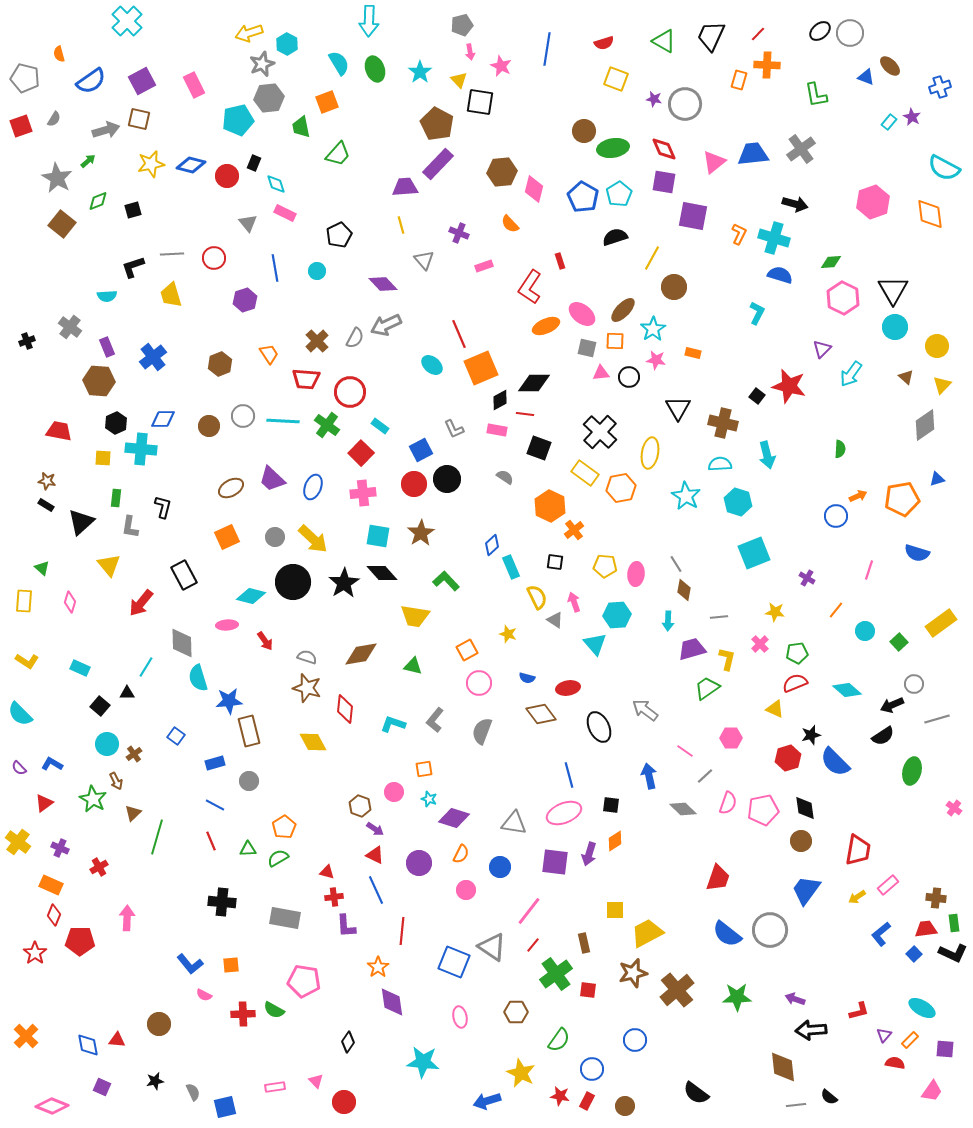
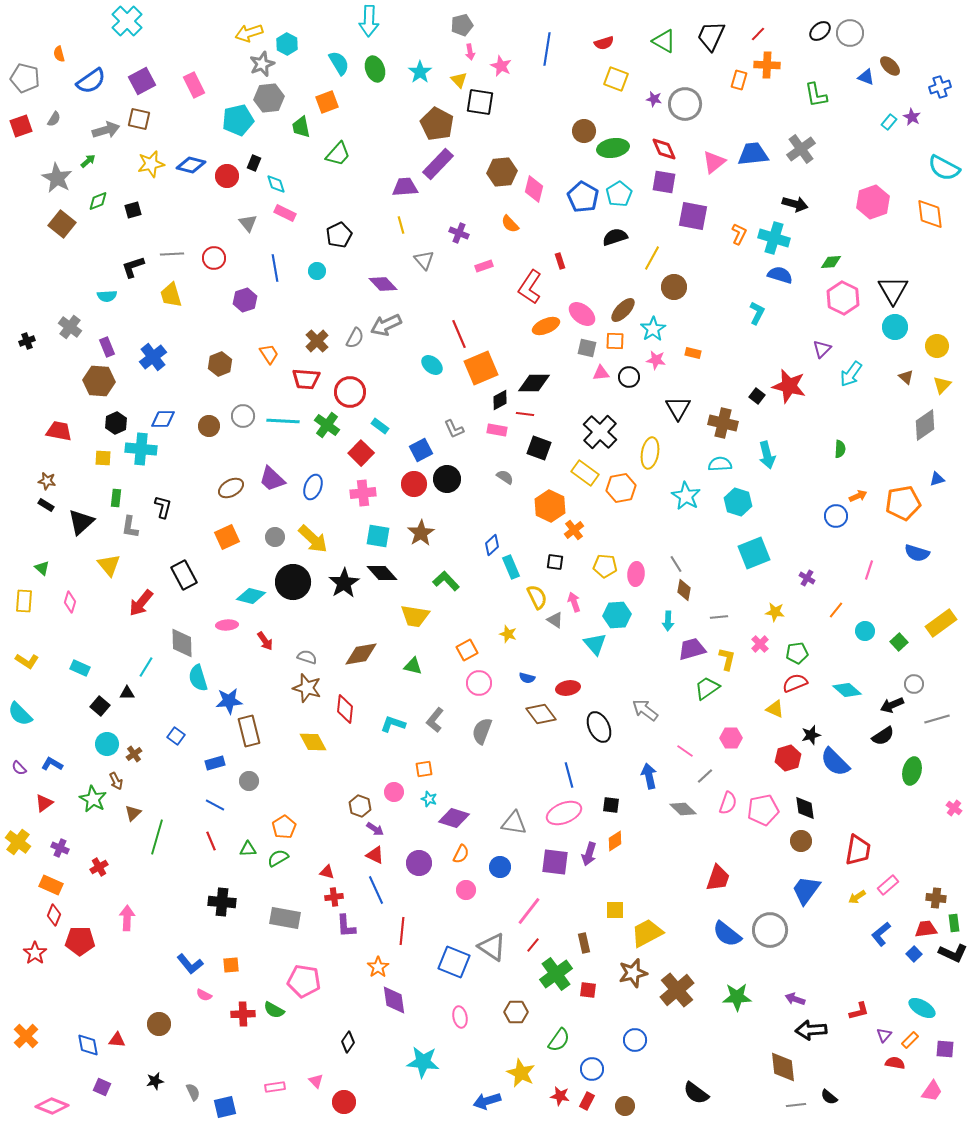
orange pentagon at (902, 499): moved 1 px right, 4 px down
purple diamond at (392, 1002): moved 2 px right, 2 px up
